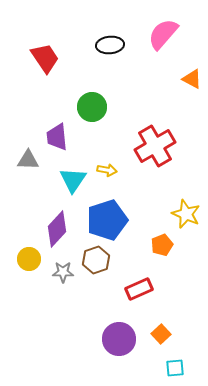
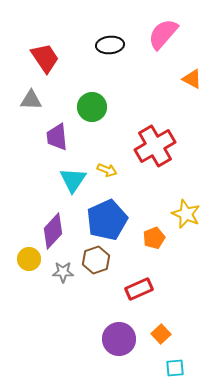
gray triangle: moved 3 px right, 60 px up
yellow arrow: rotated 12 degrees clockwise
blue pentagon: rotated 6 degrees counterclockwise
purple diamond: moved 4 px left, 2 px down
orange pentagon: moved 8 px left, 7 px up
